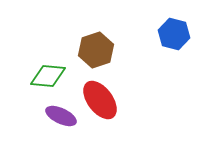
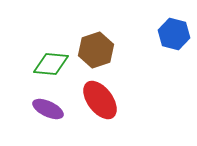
green diamond: moved 3 px right, 12 px up
purple ellipse: moved 13 px left, 7 px up
